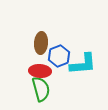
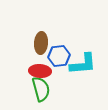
blue hexagon: rotated 15 degrees clockwise
